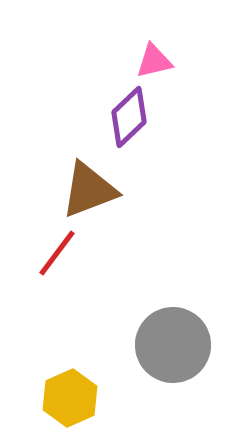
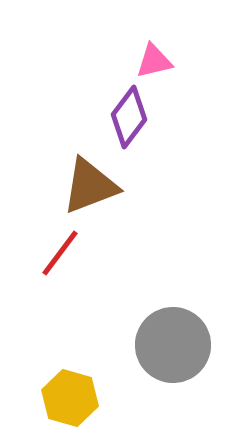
purple diamond: rotated 10 degrees counterclockwise
brown triangle: moved 1 px right, 4 px up
red line: moved 3 px right
yellow hexagon: rotated 20 degrees counterclockwise
